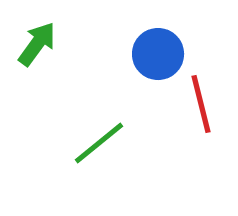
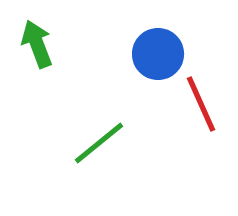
green arrow: rotated 57 degrees counterclockwise
red line: rotated 10 degrees counterclockwise
